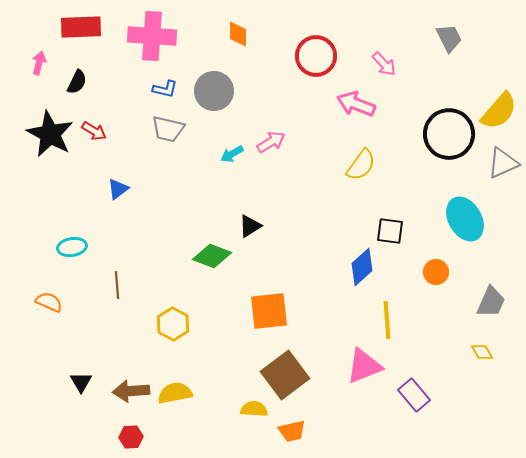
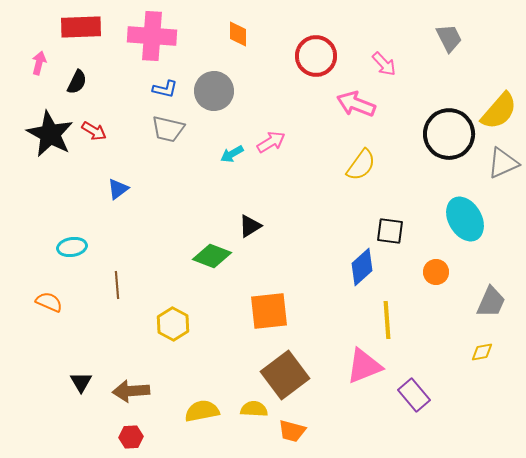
yellow diamond at (482, 352): rotated 70 degrees counterclockwise
yellow semicircle at (175, 393): moved 27 px right, 18 px down
orange trapezoid at (292, 431): rotated 28 degrees clockwise
